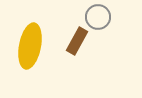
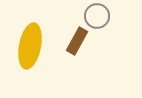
gray circle: moved 1 px left, 1 px up
